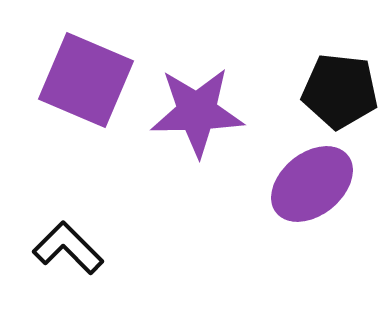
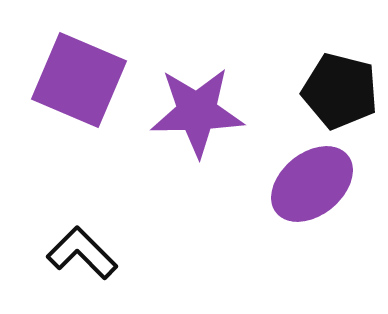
purple square: moved 7 px left
black pentagon: rotated 8 degrees clockwise
black L-shape: moved 14 px right, 5 px down
